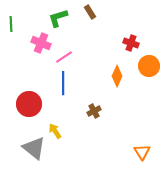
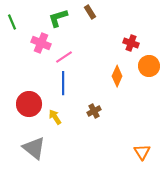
green line: moved 1 px right, 2 px up; rotated 21 degrees counterclockwise
yellow arrow: moved 14 px up
